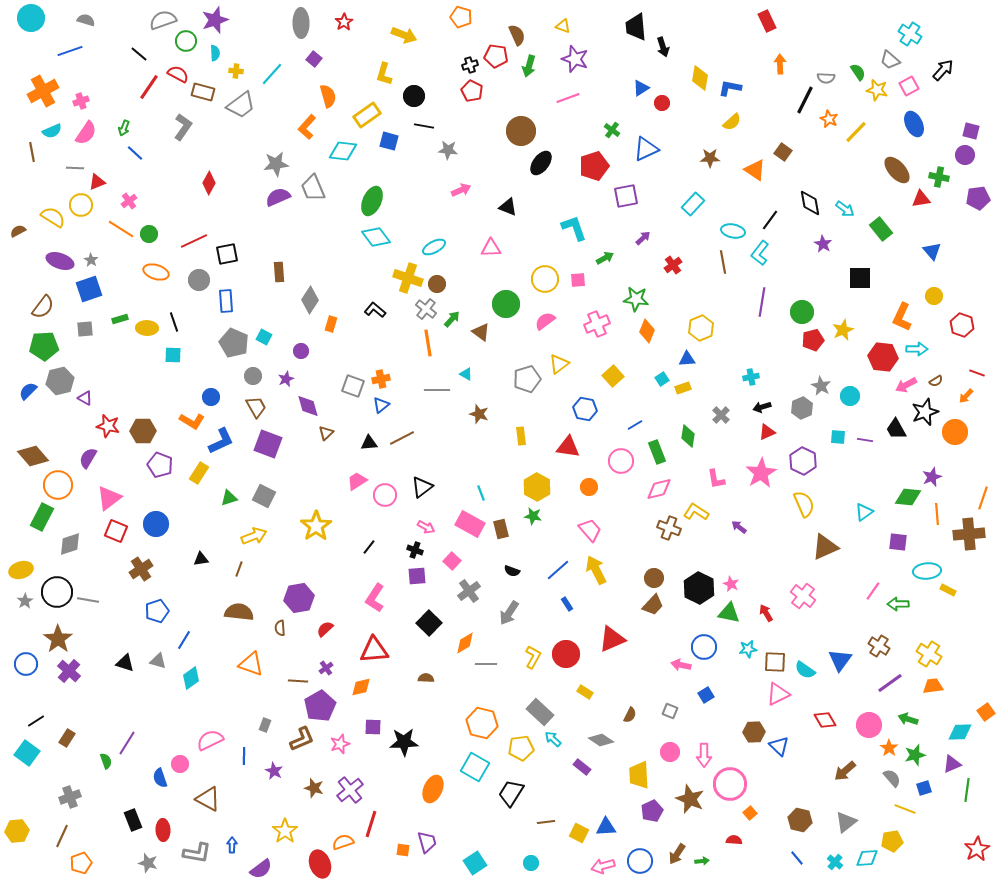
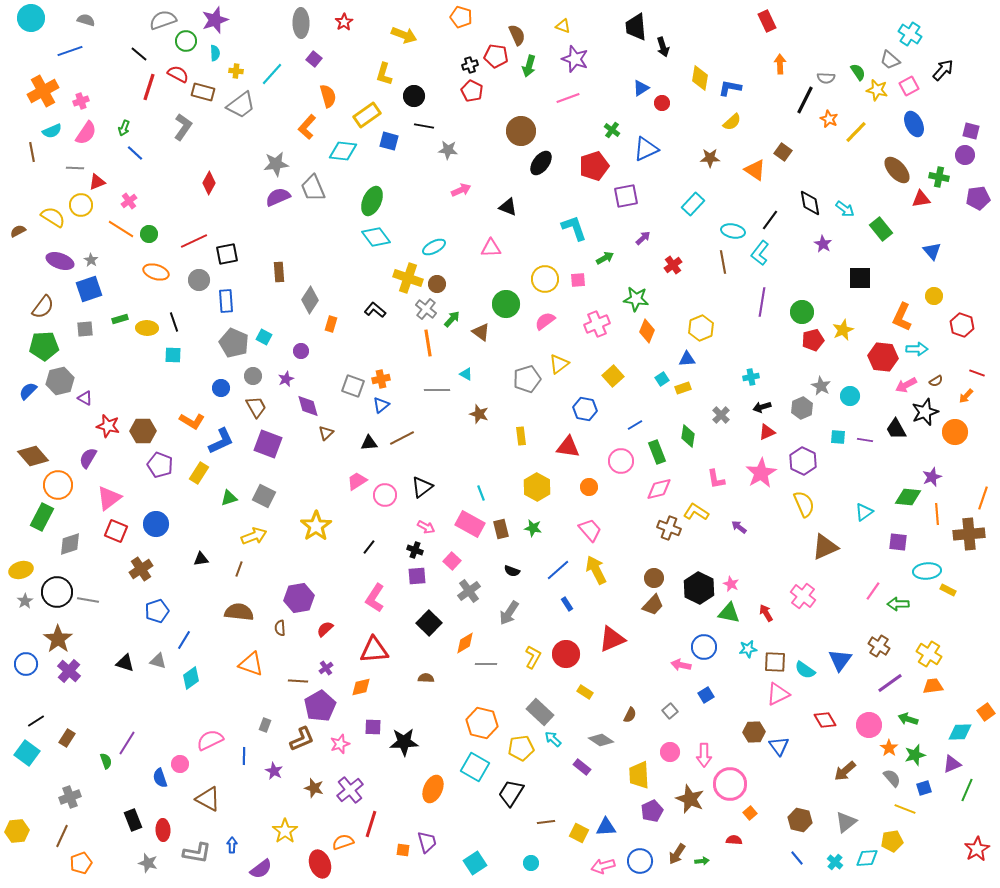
red line at (149, 87): rotated 16 degrees counterclockwise
blue circle at (211, 397): moved 10 px right, 9 px up
green star at (533, 516): moved 12 px down
gray square at (670, 711): rotated 28 degrees clockwise
blue triangle at (779, 746): rotated 10 degrees clockwise
green line at (967, 790): rotated 15 degrees clockwise
